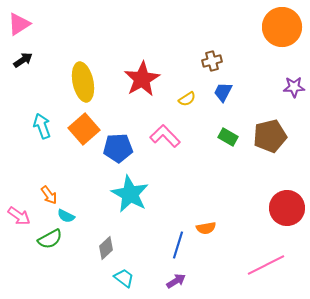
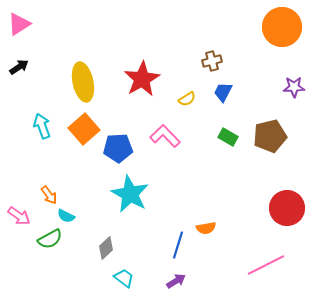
black arrow: moved 4 px left, 7 px down
